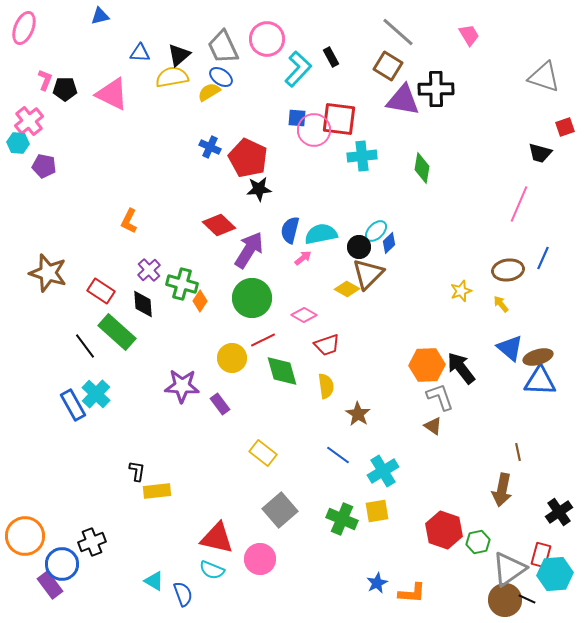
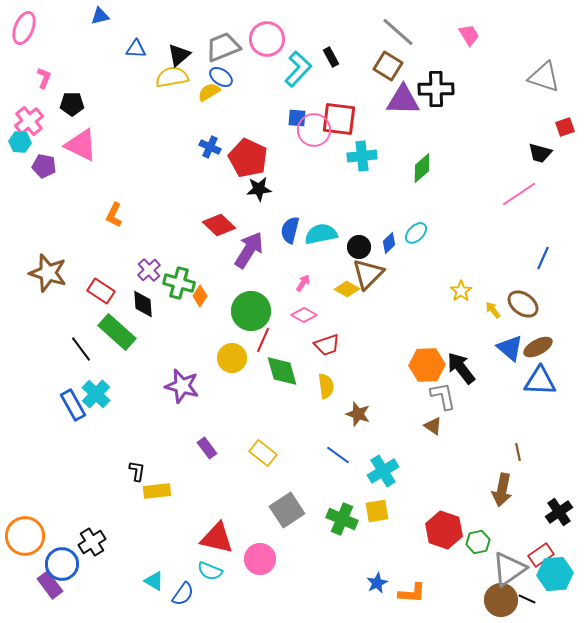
gray trapezoid at (223, 47): rotated 93 degrees clockwise
blue triangle at (140, 53): moved 4 px left, 4 px up
pink L-shape at (45, 80): moved 1 px left, 2 px up
black pentagon at (65, 89): moved 7 px right, 15 px down
pink triangle at (112, 94): moved 31 px left, 51 px down
purple triangle at (403, 100): rotated 9 degrees counterclockwise
cyan hexagon at (18, 143): moved 2 px right, 1 px up
green diamond at (422, 168): rotated 40 degrees clockwise
pink line at (519, 204): moved 10 px up; rotated 33 degrees clockwise
orange L-shape at (129, 221): moved 15 px left, 6 px up
cyan ellipse at (376, 231): moved 40 px right, 2 px down
pink arrow at (303, 258): moved 25 px down; rotated 18 degrees counterclockwise
brown ellipse at (508, 270): moved 15 px right, 34 px down; rotated 44 degrees clockwise
green cross at (182, 284): moved 3 px left, 1 px up
yellow star at (461, 291): rotated 15 degrees counterclockwise
green circle at (252, 298): moved 1 px left, 13 px down
orange diamond at (200, 301): moved 5 px up
yellow arrow at (501, 304): moved 8 px left, 6 px down
red line at (263, 340): rotated 40 degrees counterclockwise
black line at (85, 346): moved 4 px left, 3 px down
brown ellipse at (538, 357): moved 10 px up; rotated 12 degrees counterclockwise
purple star at (182, 386): rotated 12 degrees clockwise
gray L-shape at (440, 397): moved 3 px right, 1 px up; rotated 8 degrees clockwise
purple rectangle at (220, 404): moved 13 px left, 44 px down
brown star at (358, 414): rotated 15 degrees counterclockwise
gray square at (280, 510): moved 7 px right; rotated 8 degrees clockwise
black cross at (92, 542): rotated 12 degrees counterclockwise
red rectangle at (541, 555): rotated 40 degrees clockwise
cyan semicircle at (212, 570): moved 2 px left, 1 px down
blue semicircle at (183, 594): rotated 55 degrees clockwise
brown circle at (505, 600): moved 4 px left
